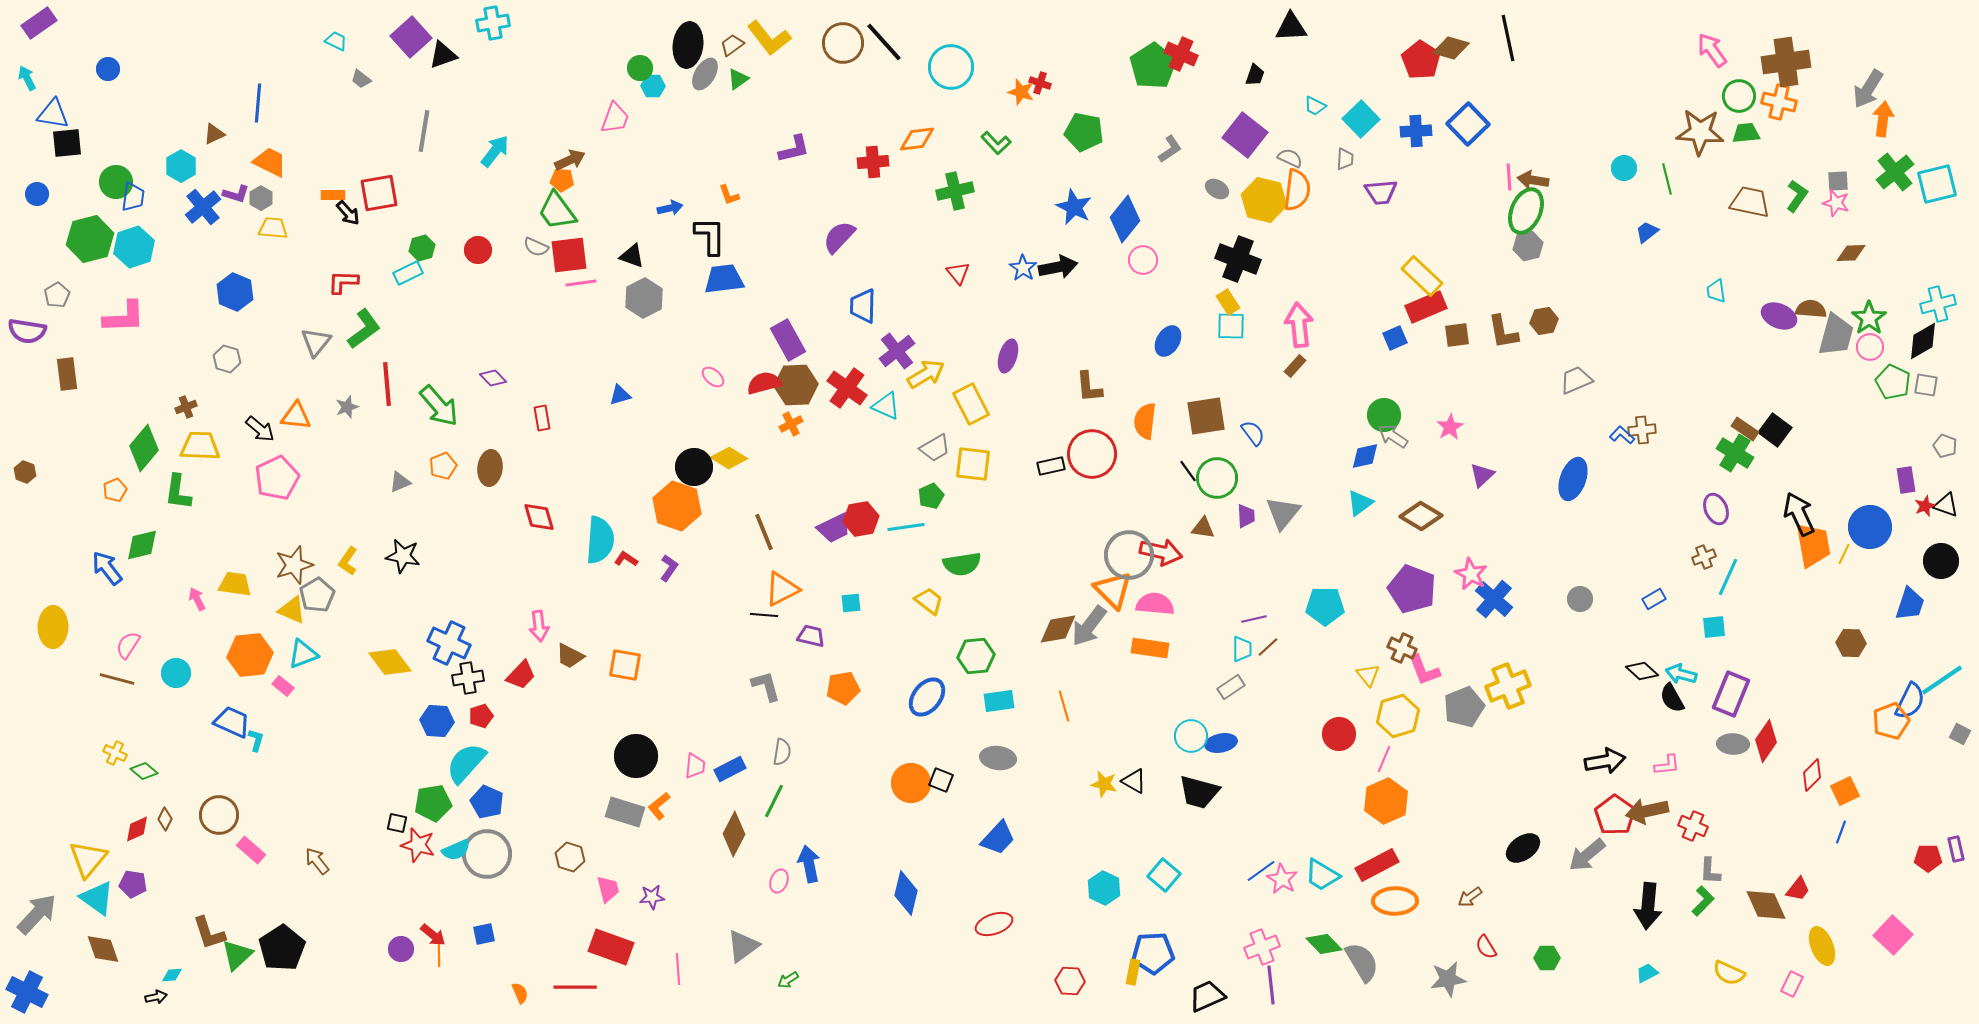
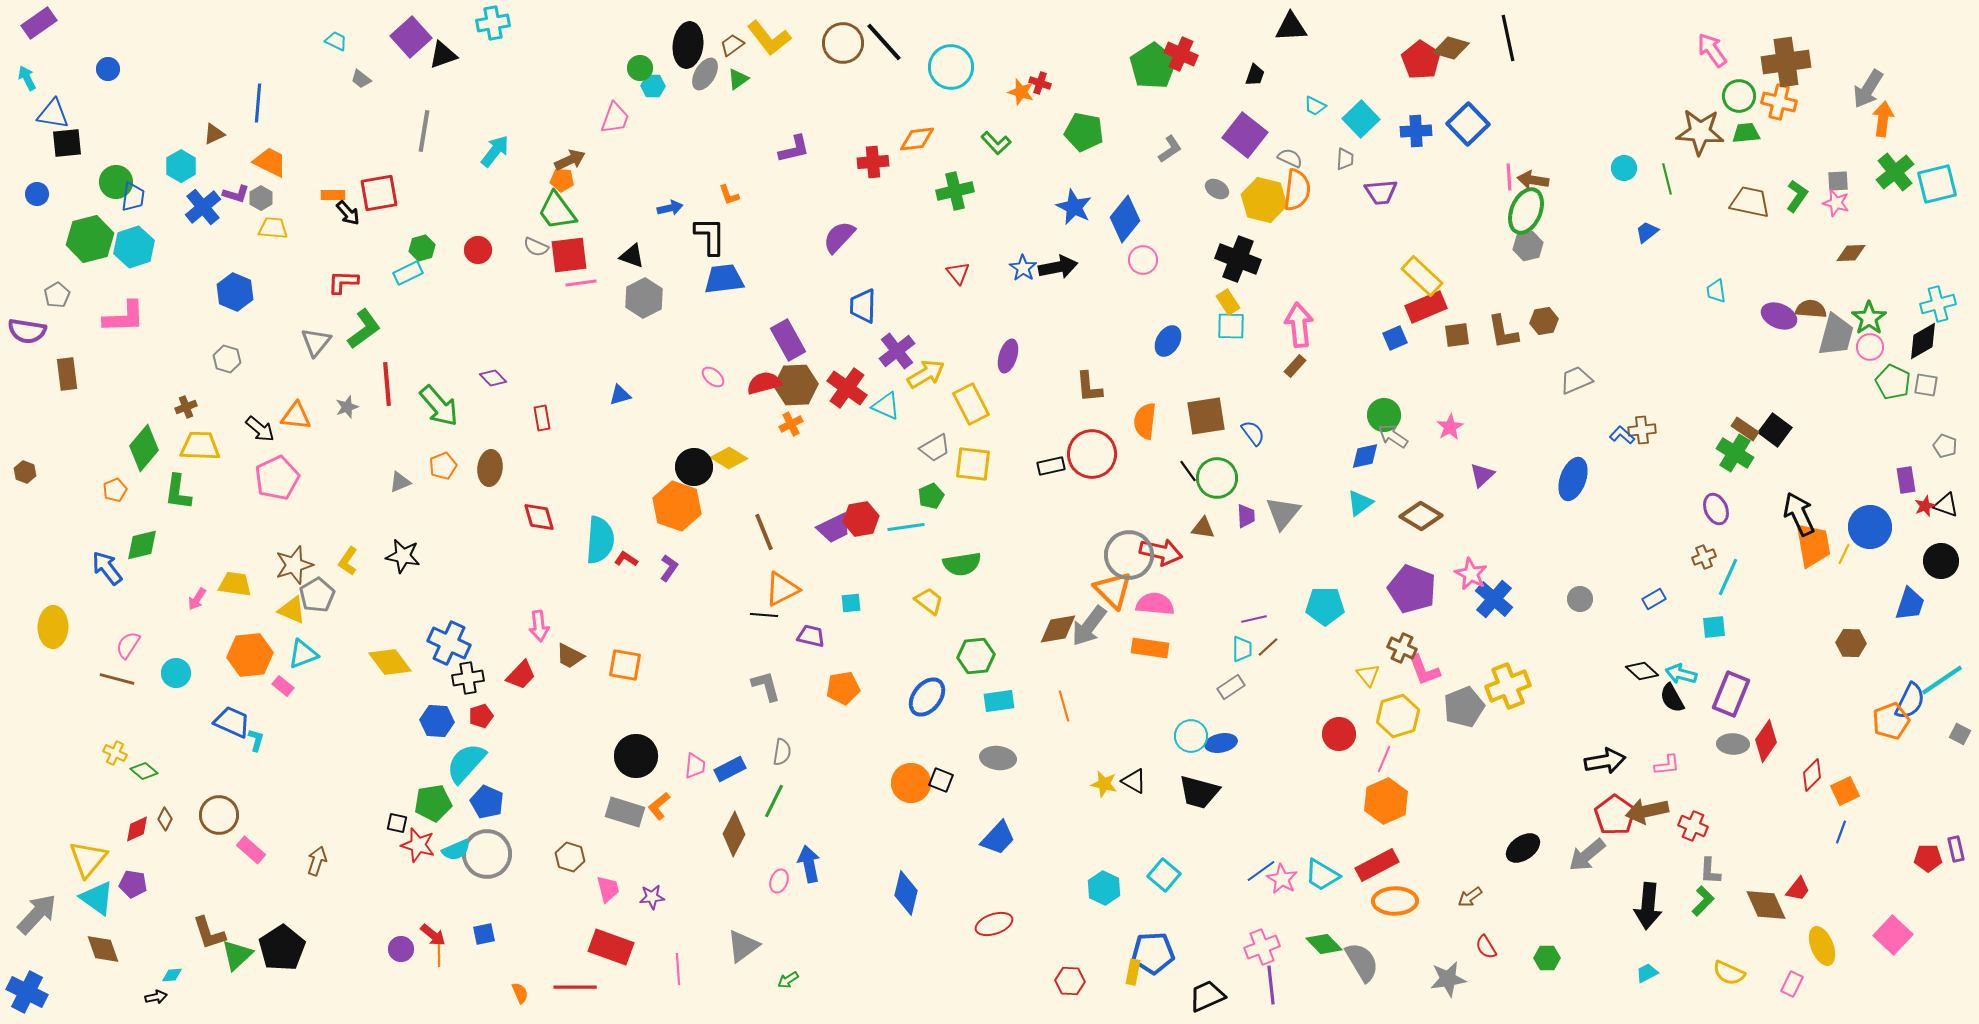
pink arrow at (197, 599): rotated 120 degrees counterclockwise
brown arrow at (317, 861): rotated 56 degrees clockwise
